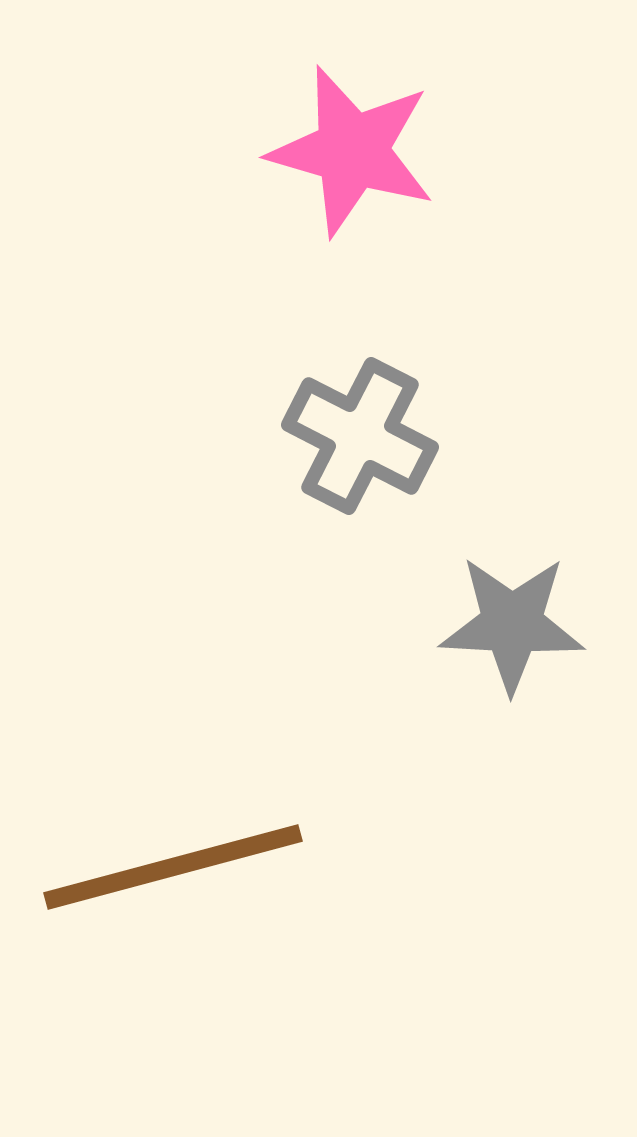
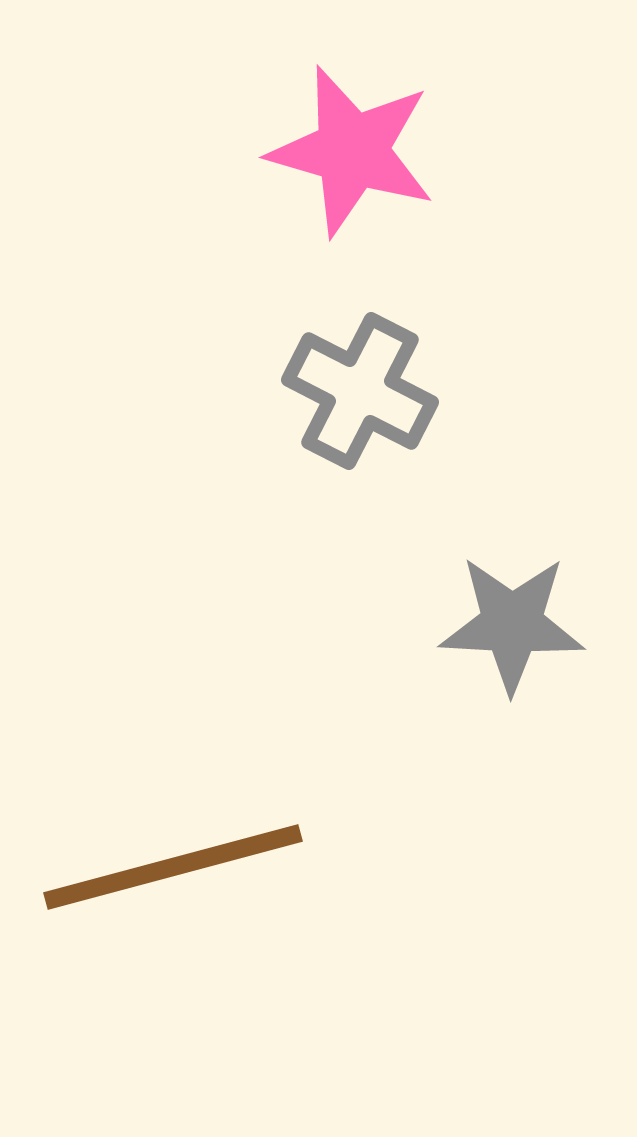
gray cross: moved 45 px up
